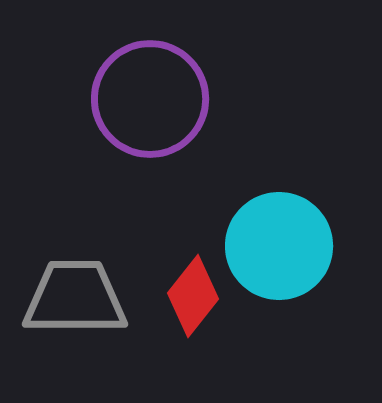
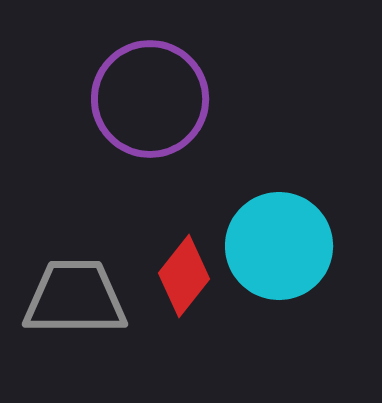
red diamond: moved 9 px left, 20 px up
